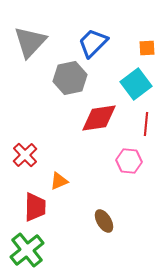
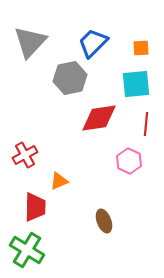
orange square: moved 6 px left
cyan square: rotated 32 degrees clockwise
red cross: rotated 15 degrees clockwise
pink hexagon: rotated 20 degrees clockwise
brown ellipse: rotated 10 degrees clockwise
green cross: rotated 20 degrees counterclockwise
